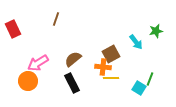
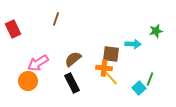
cyan arrow: moved 3 px left, 2 px down; rotated 49 degrees counterclockwise
brown square: rotated 36 degrees clockwise
orange cross: moved 1 px right, 1 px down
yellow line: rotated 49 degrees clockwise
cyan square: rotated 16 degrees clockwise
